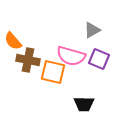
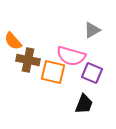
purple square: moved 7 px left, 14 px down
black trapezoid: rotated 70 degrees counterclockwise
